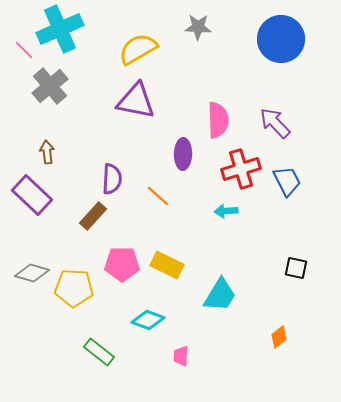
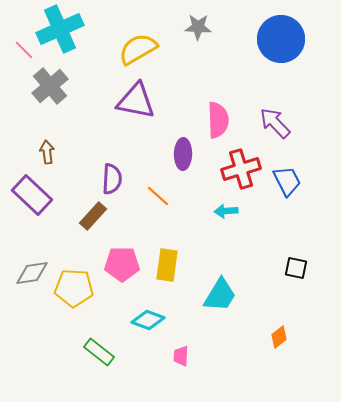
yellow rectangle: rotated 72 degrees clockwise
gray diamond: rotated 24 degrees counterclockwise
